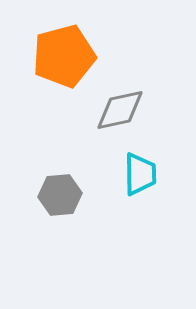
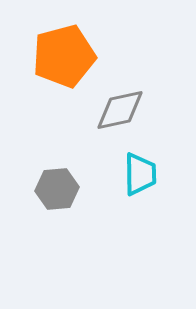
gray hexagon: moved 3 px left, 6 px up
